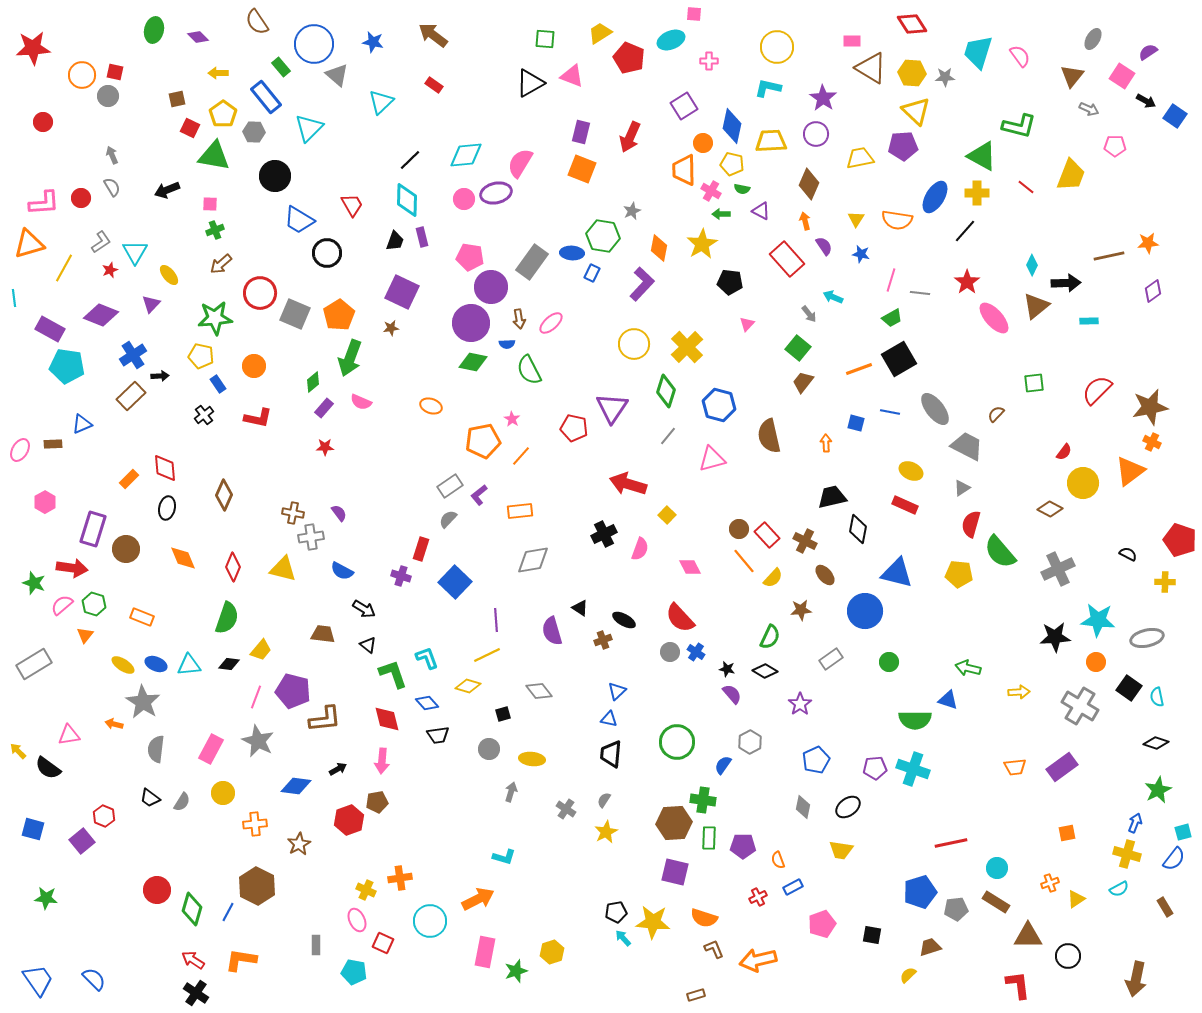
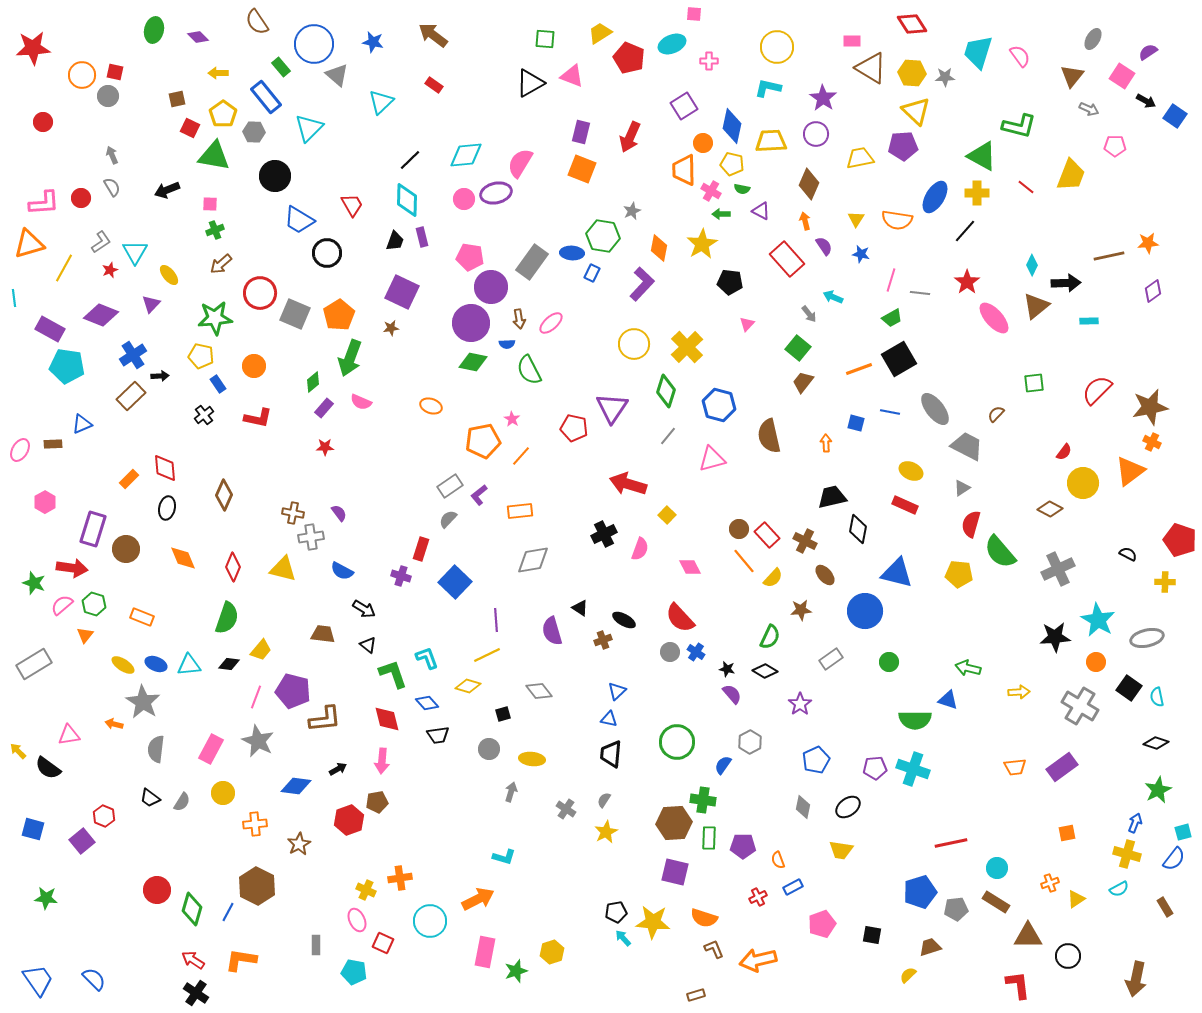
cyan ellipse at (671, 40): moved 1 px right, 4 px down
cyan star at (1098, 620): rotated 24 degrees clockwise
